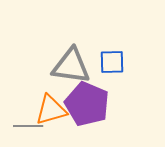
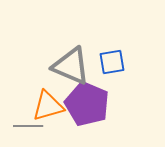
blue square: rotated 8 degrees counterclockwise
gray triangle: rotated 15 degrees clockwise
orange triangle: moved 3 px left, 4 px up
